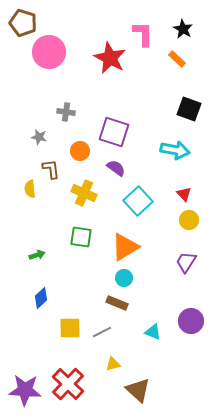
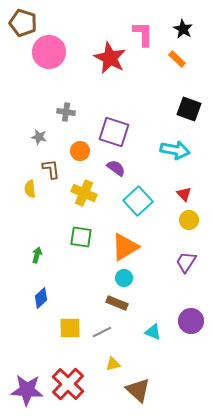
green arrow: rotated 56 degrees counterclockwise
purple star: moved 2 px right
